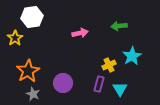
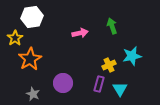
green arrow: moved 7 px left; rotated 77 degrees clockwise
cyan star: rotated 18 degrees clockwise
orange star: moved 2 px right, 12 px up
